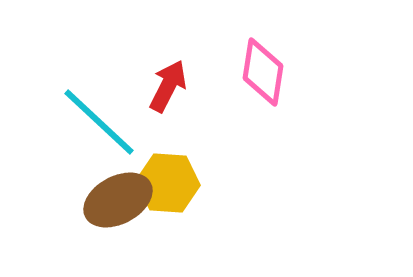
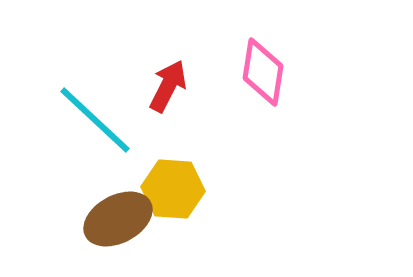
cyan line: moved 4 px left, 2 px up
yellow hexagon: moved 5 px right, 6 px down
brown ellipse: moved 19 px down
